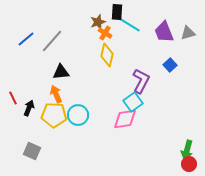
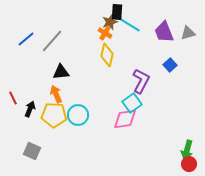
brown star: moved 12 px right
cyan square: moved 1 px left, 1 px down
black arrow: moved 1 px right, 1 px down
